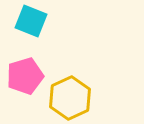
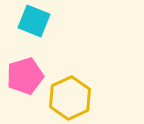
cyan square: moved 3 px right
